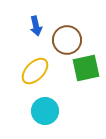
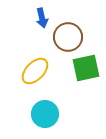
blue arrow: moved 6 px right, 8 px up
brown circle: moved 1 px right, 3 px up
cyan circle: moved 3 px down
